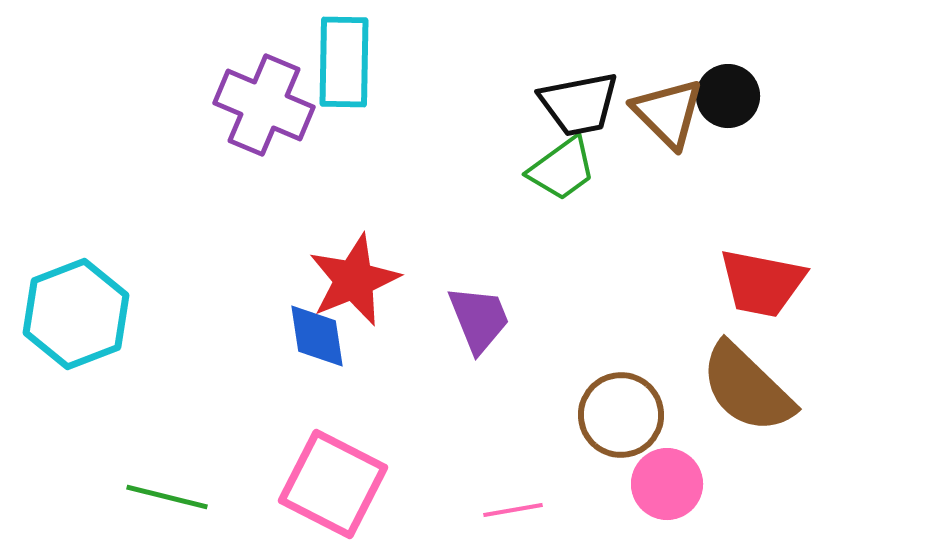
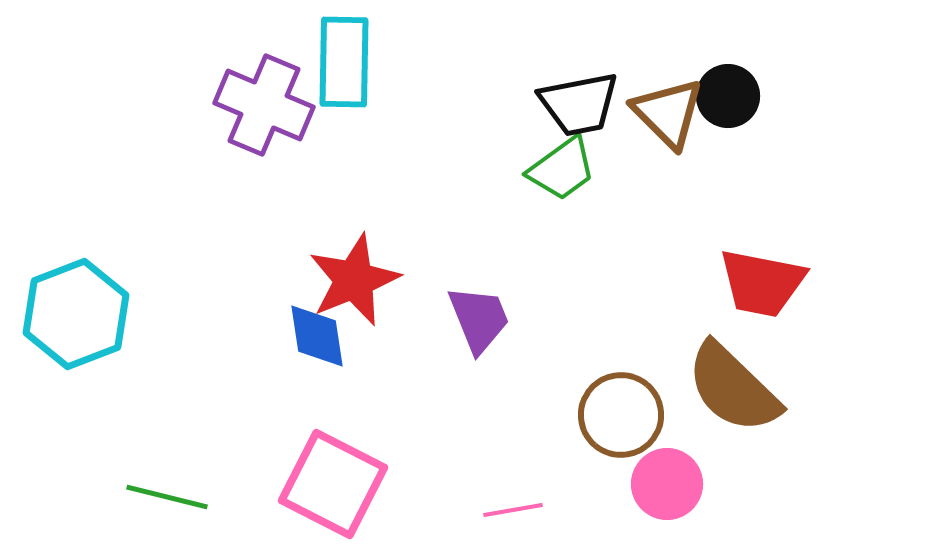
brown semicircle: moved 14 px left
